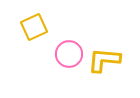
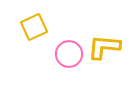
yellow L-shape: moved 13 px up
